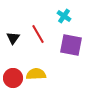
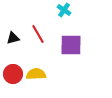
cyan cross: moved 6 px up
black triangle: rotated 40 degrees clockwise
purple square: rotated 10 degrees counterclockwise
red circle: moved 4 px up
